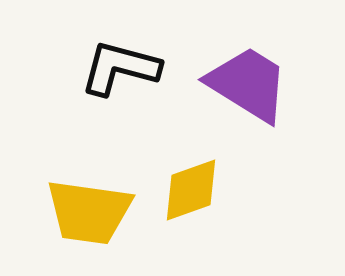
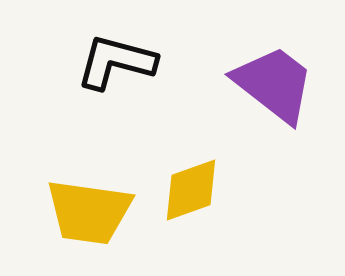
black L-shape: moved 4 px left, 6 px up
purple trapezoid: moved 26 px right; rotated 6 degrees clockwise
